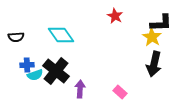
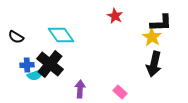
black semicircle: rotated 35 degrees clockwise
black cross: moved 6 px left, 7 px up
